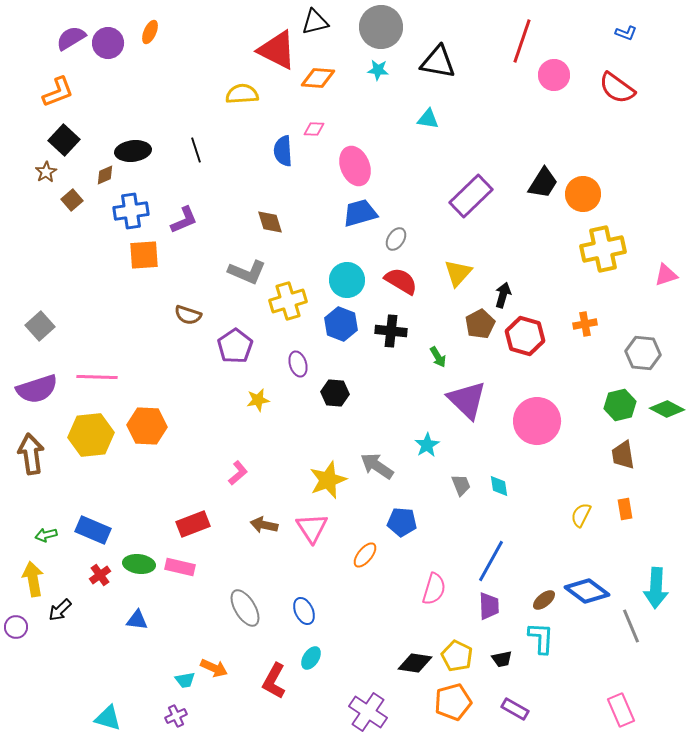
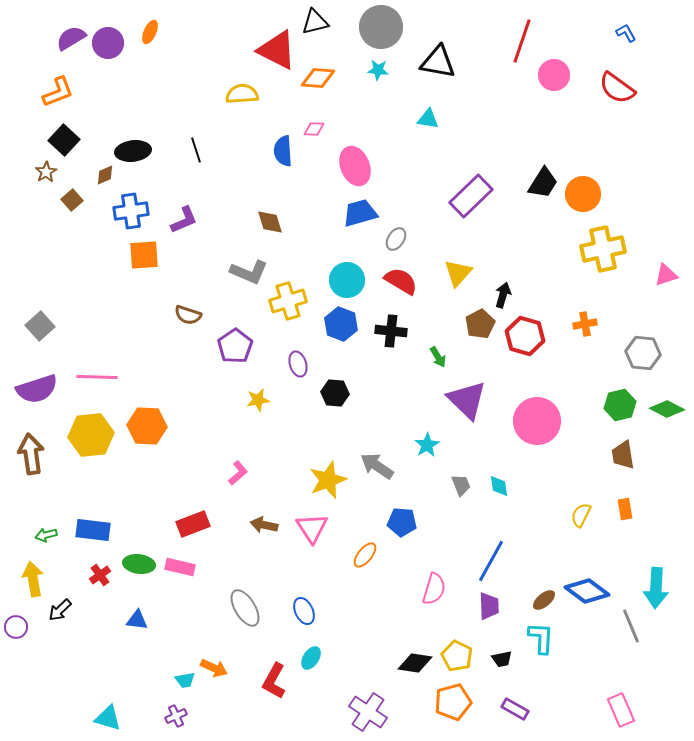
blue L-shape at (626, 33): rotated 140 degrees counterclockwise
gray L-shape at (247, 272): moved 2 px right
blue rectangle at (93, 530): rotated 16 degrees counterclockwise
